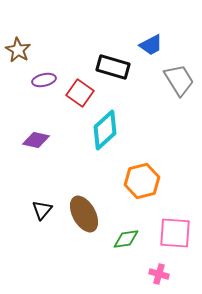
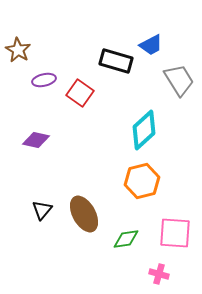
black rectangle: moved 3 px right, 6 px up
cyan diamond: moved 39 px right
